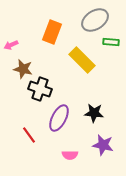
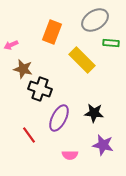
green rectangle: moved 1 px down
